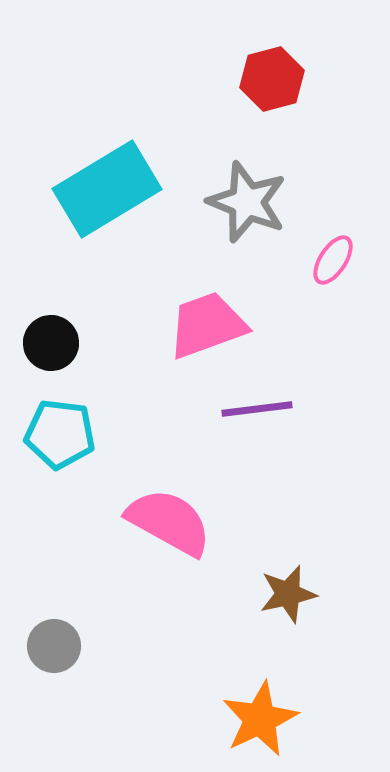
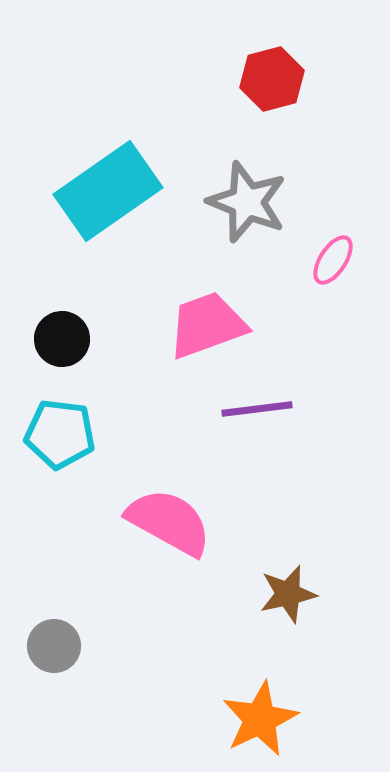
cyan rectangle: moved 1 px right, 2 px down; rotated 4 degrees counterclockwise
black circle: moved 11 px right, 4 px up
